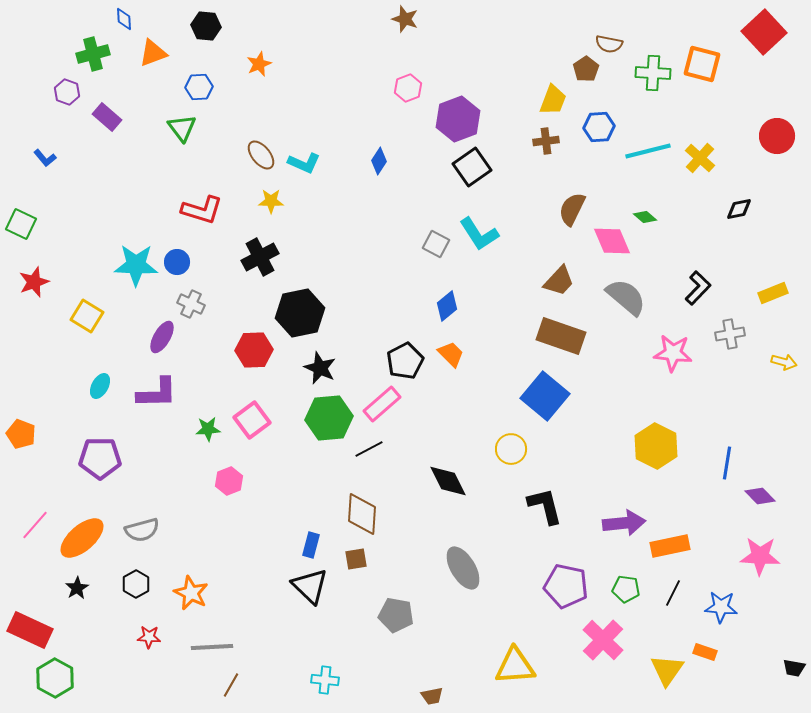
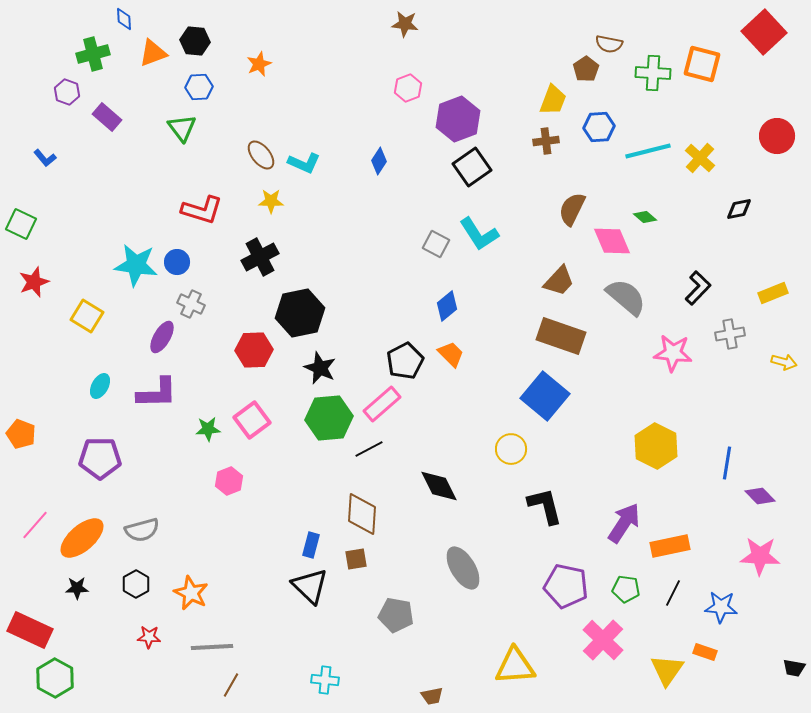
brown star at (405, 19): moved 5 px down; rotated 12 degrees counterclockwise
black hexagon at (206, 26): moved 11 px left, 15 px down
cyan star at (136, 265): rotated 6 degrees clockwise
black diamond at (448, 481): moved 9 px left, 5 px down
purple arrow at (624, 523): rotated 51 degrees counterclockwise
black star at (77, 588): rotated 30 degrees clockwise
